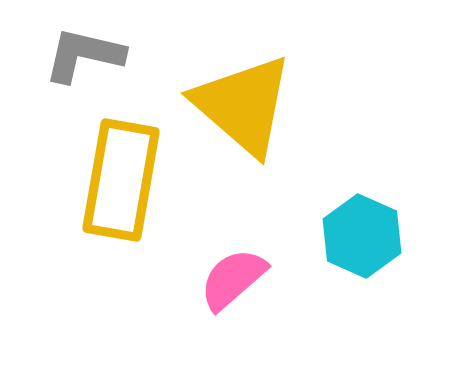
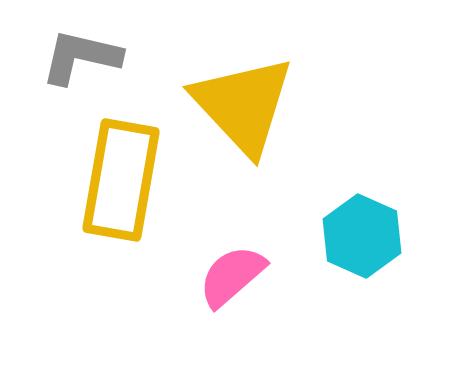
gray L-shape: moved 3 px left, 2 px down
yellow triangle: rotated 6 degrees clockwise
pink semicircle: moved 1 px left, 3 px up
